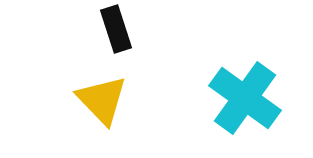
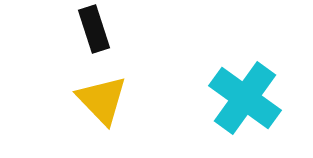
black rectangle: moved 22 px left
